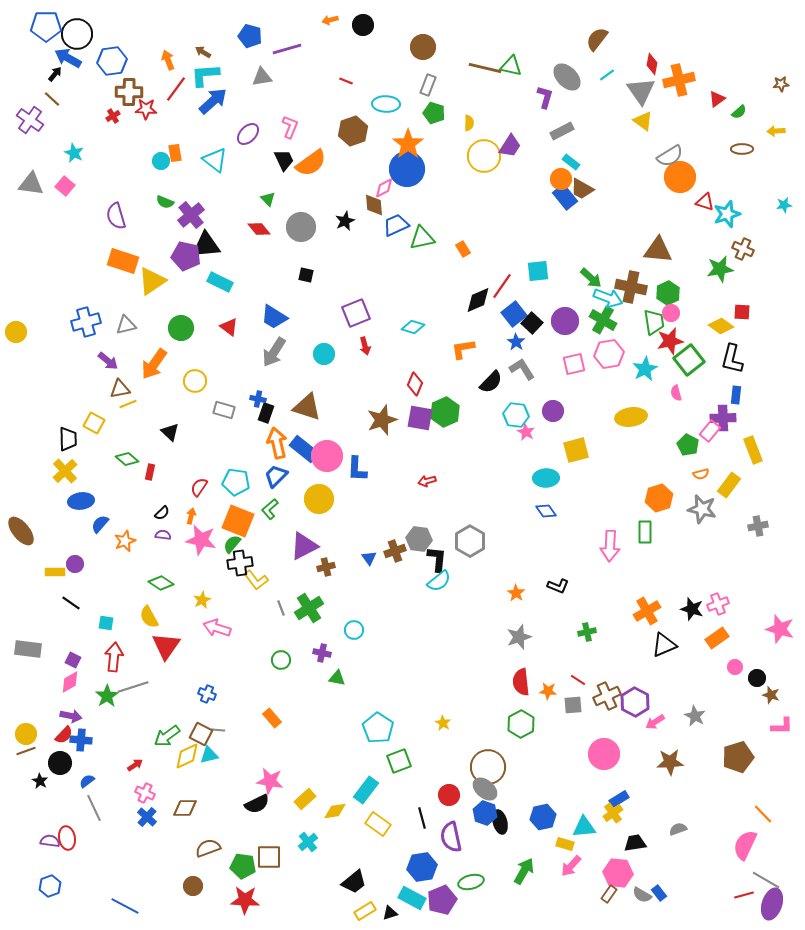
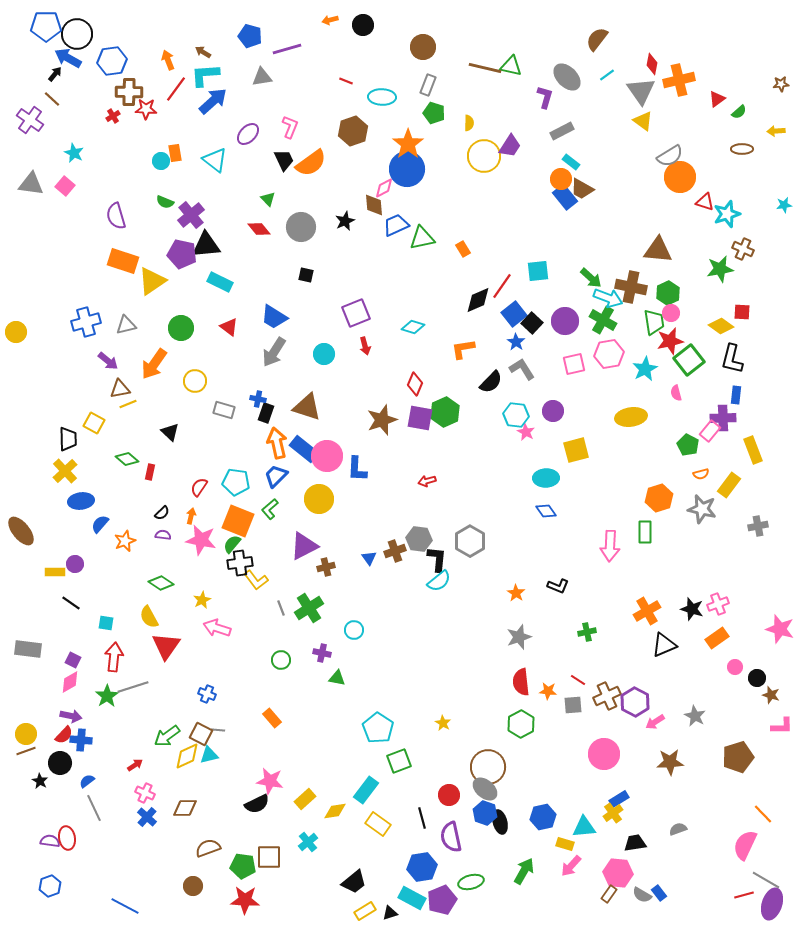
cyan ellipse at (386, 104): moved 4 px left, 7 px up
purple pentagon at (186, 256): moved 4 px left, 2 px up
